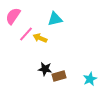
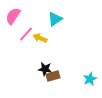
cyan triangle: rotated 21 degrees counterclockwise
brown rectangle: moved 6 px left
